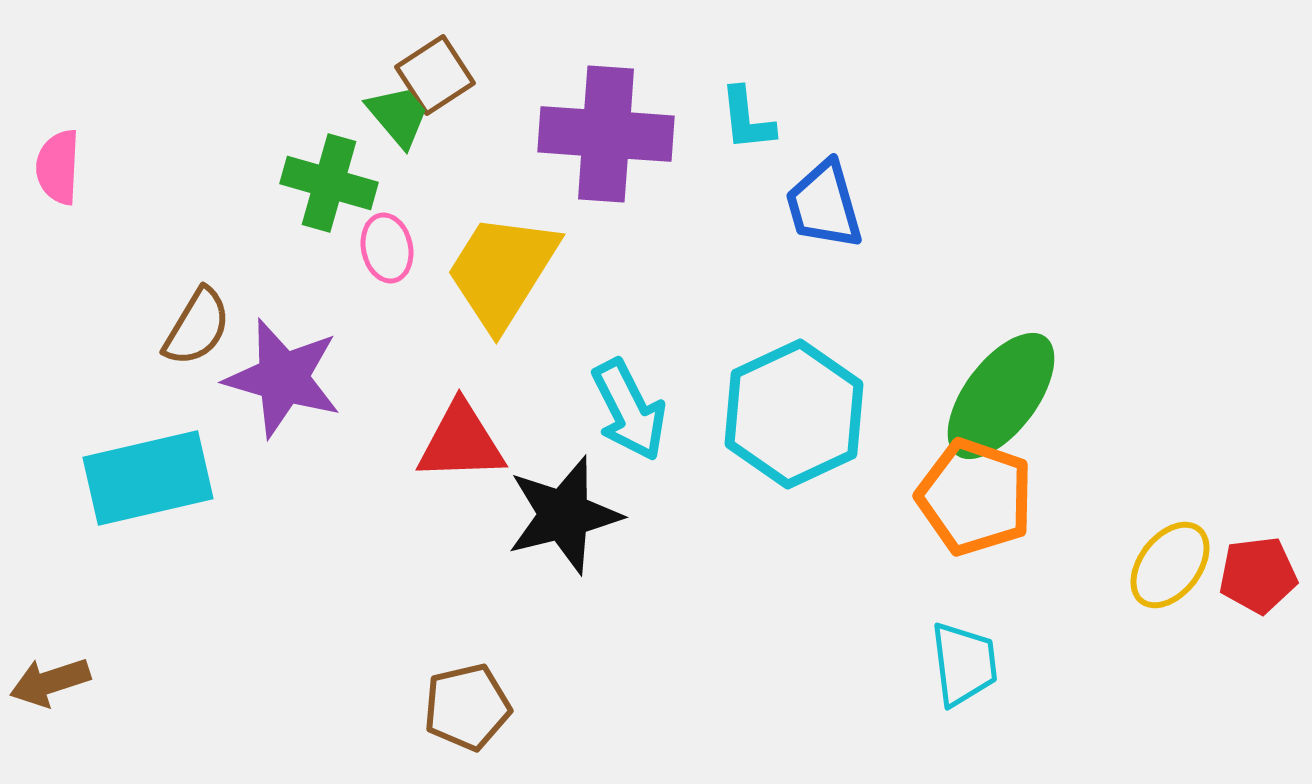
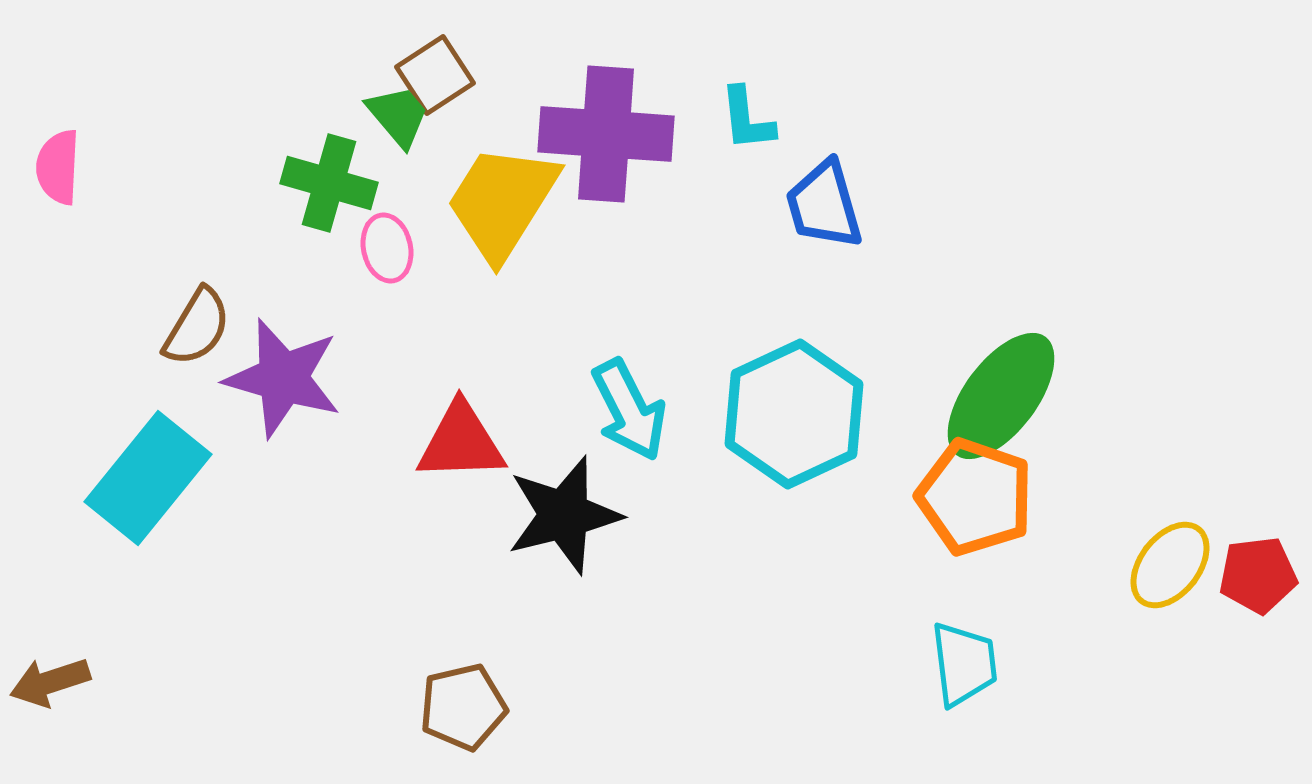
yellow trapezoid: moved 69 px up
cyan rectangle: rotated 38 degrees counterclockwise
brown pentagon: moved 4 px left
